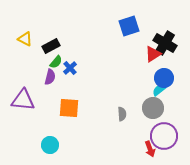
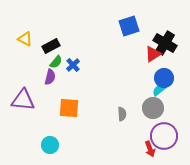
blue cross: moved 3 px right, 3 px up
